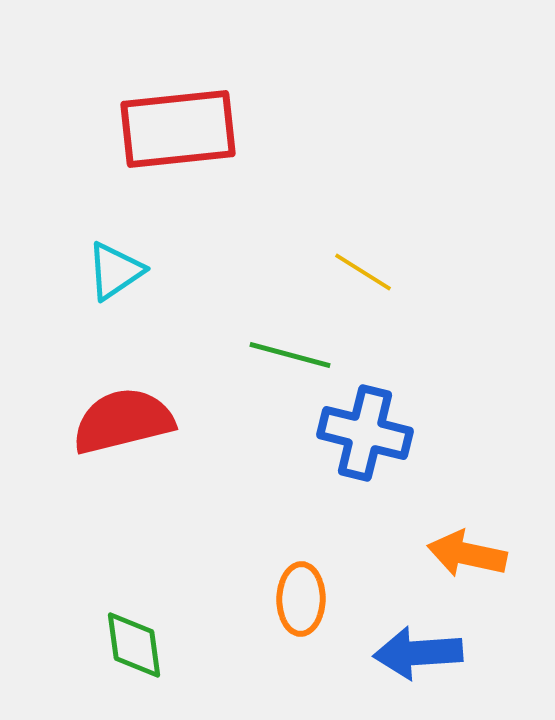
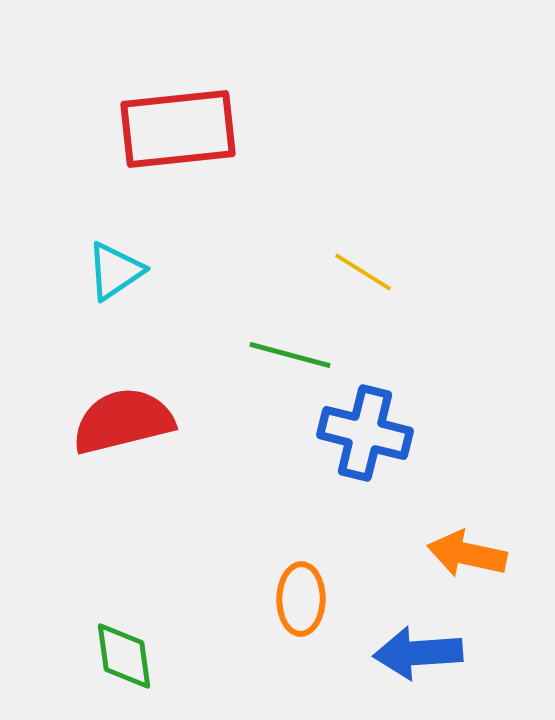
green diamond: moved 10 px left, 11 px down
